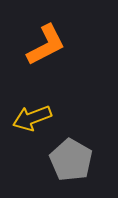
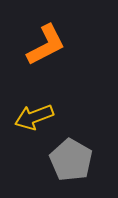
yellow arrow: moved 2 px right, 1 px up
